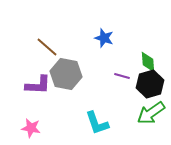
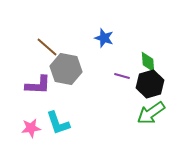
gray hexagon: moved 5 px up
cyan L-shape: moved 39 px left
pink star: rotated 18 degrees counterclockwise
